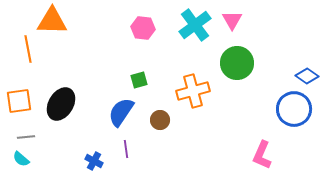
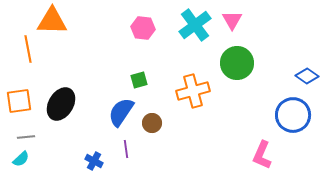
blue circle: moved 1 px left, 6 px down
brown circle: moved 8 px left, 3 px down
cyan semicircle: rotated 84 degrees counterclockwise
